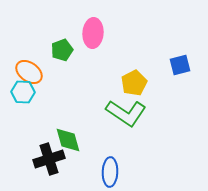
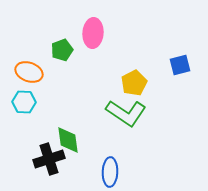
orange ellipse: rotated 16 degrees counterclockwise
cyan hexagon: moved 1 px right, 10 px down
green diamond: rotated 8 degrees clockwise
